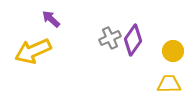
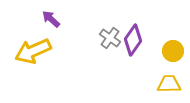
gray cross: rotated 30 degrees counterclockwise
